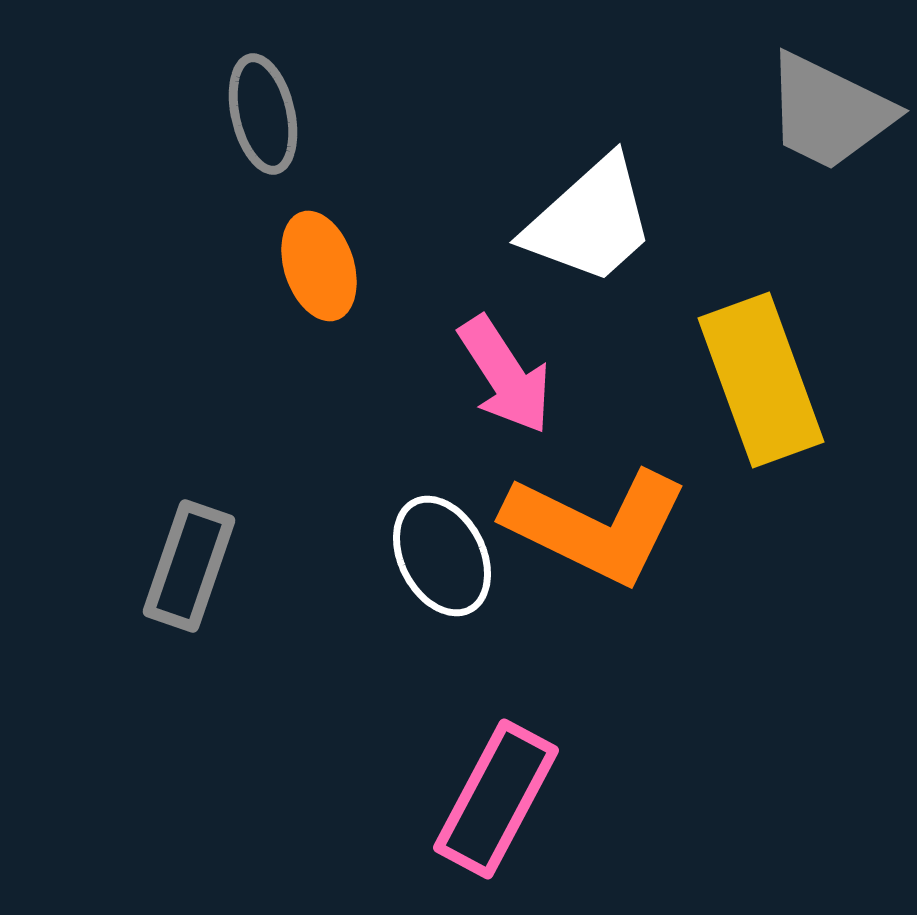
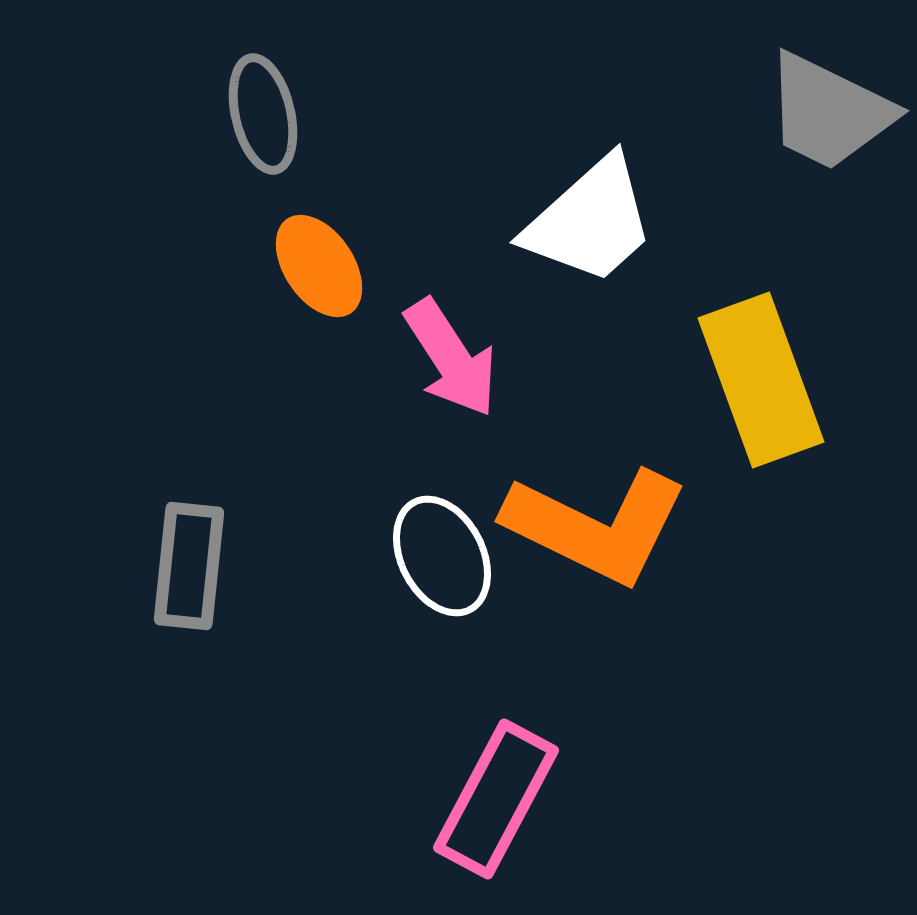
orange ellipse: rotated 16 degrees counterclockwise
pink arrow: moved 54 px left, 17 px up
gray rectangle: rotated 13 degrees counterclockwise
